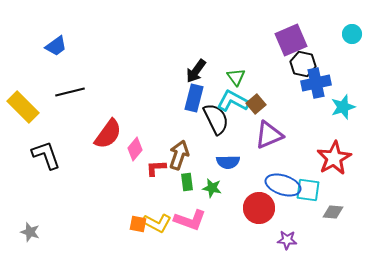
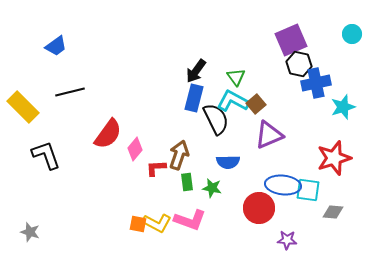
black hexagon: moved 4 px left
red star: rotated 12 degrees clockwise
blue ellipse: rotated 12 degrees counterclockwise
